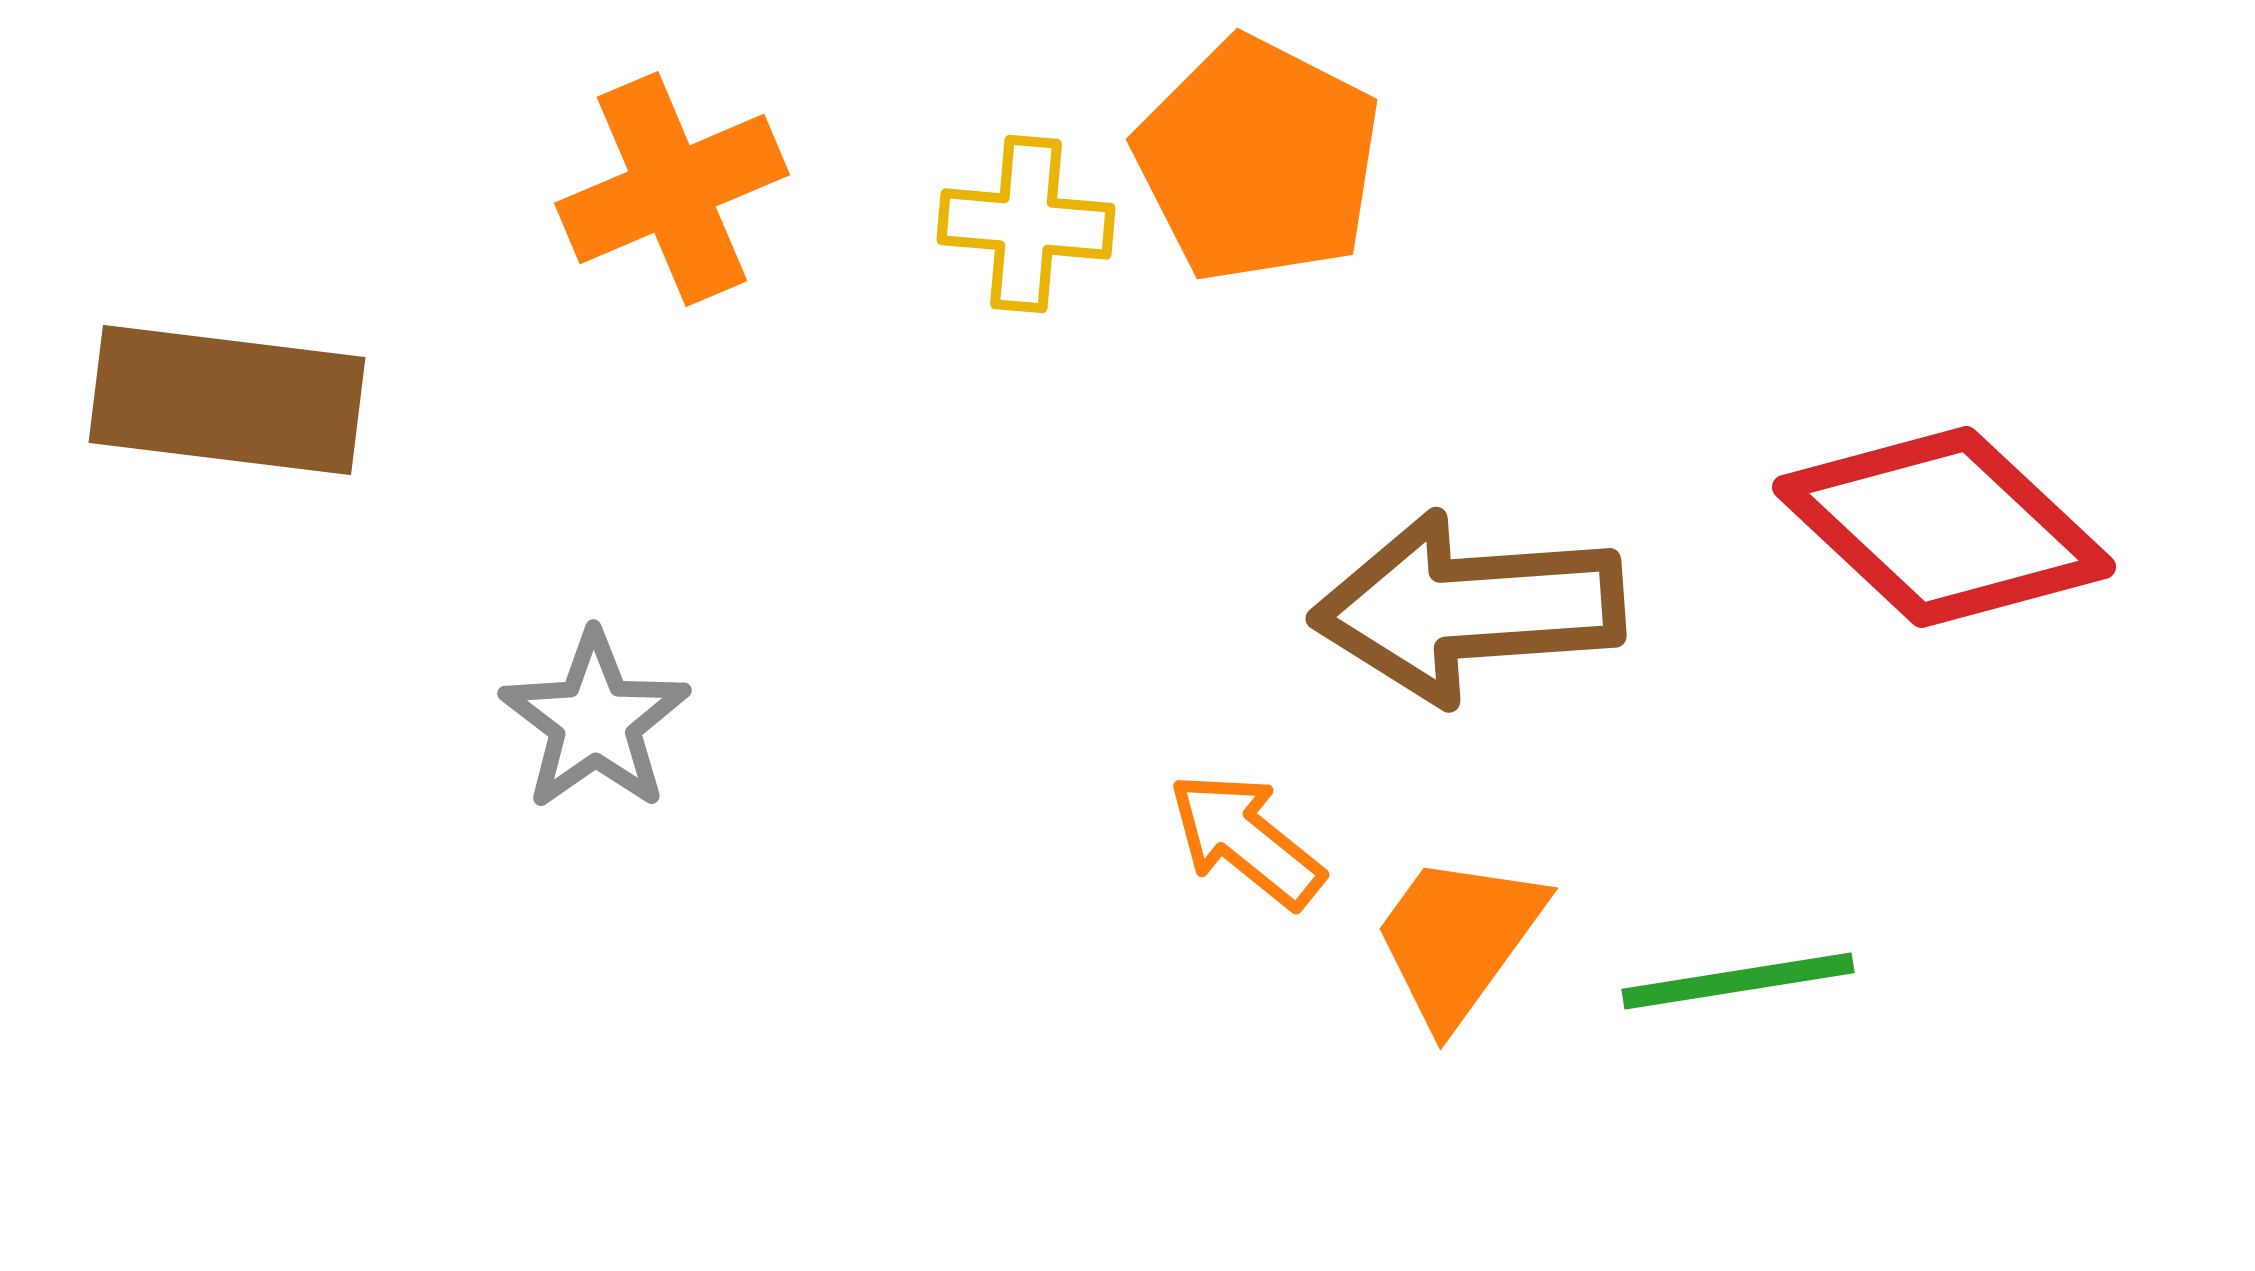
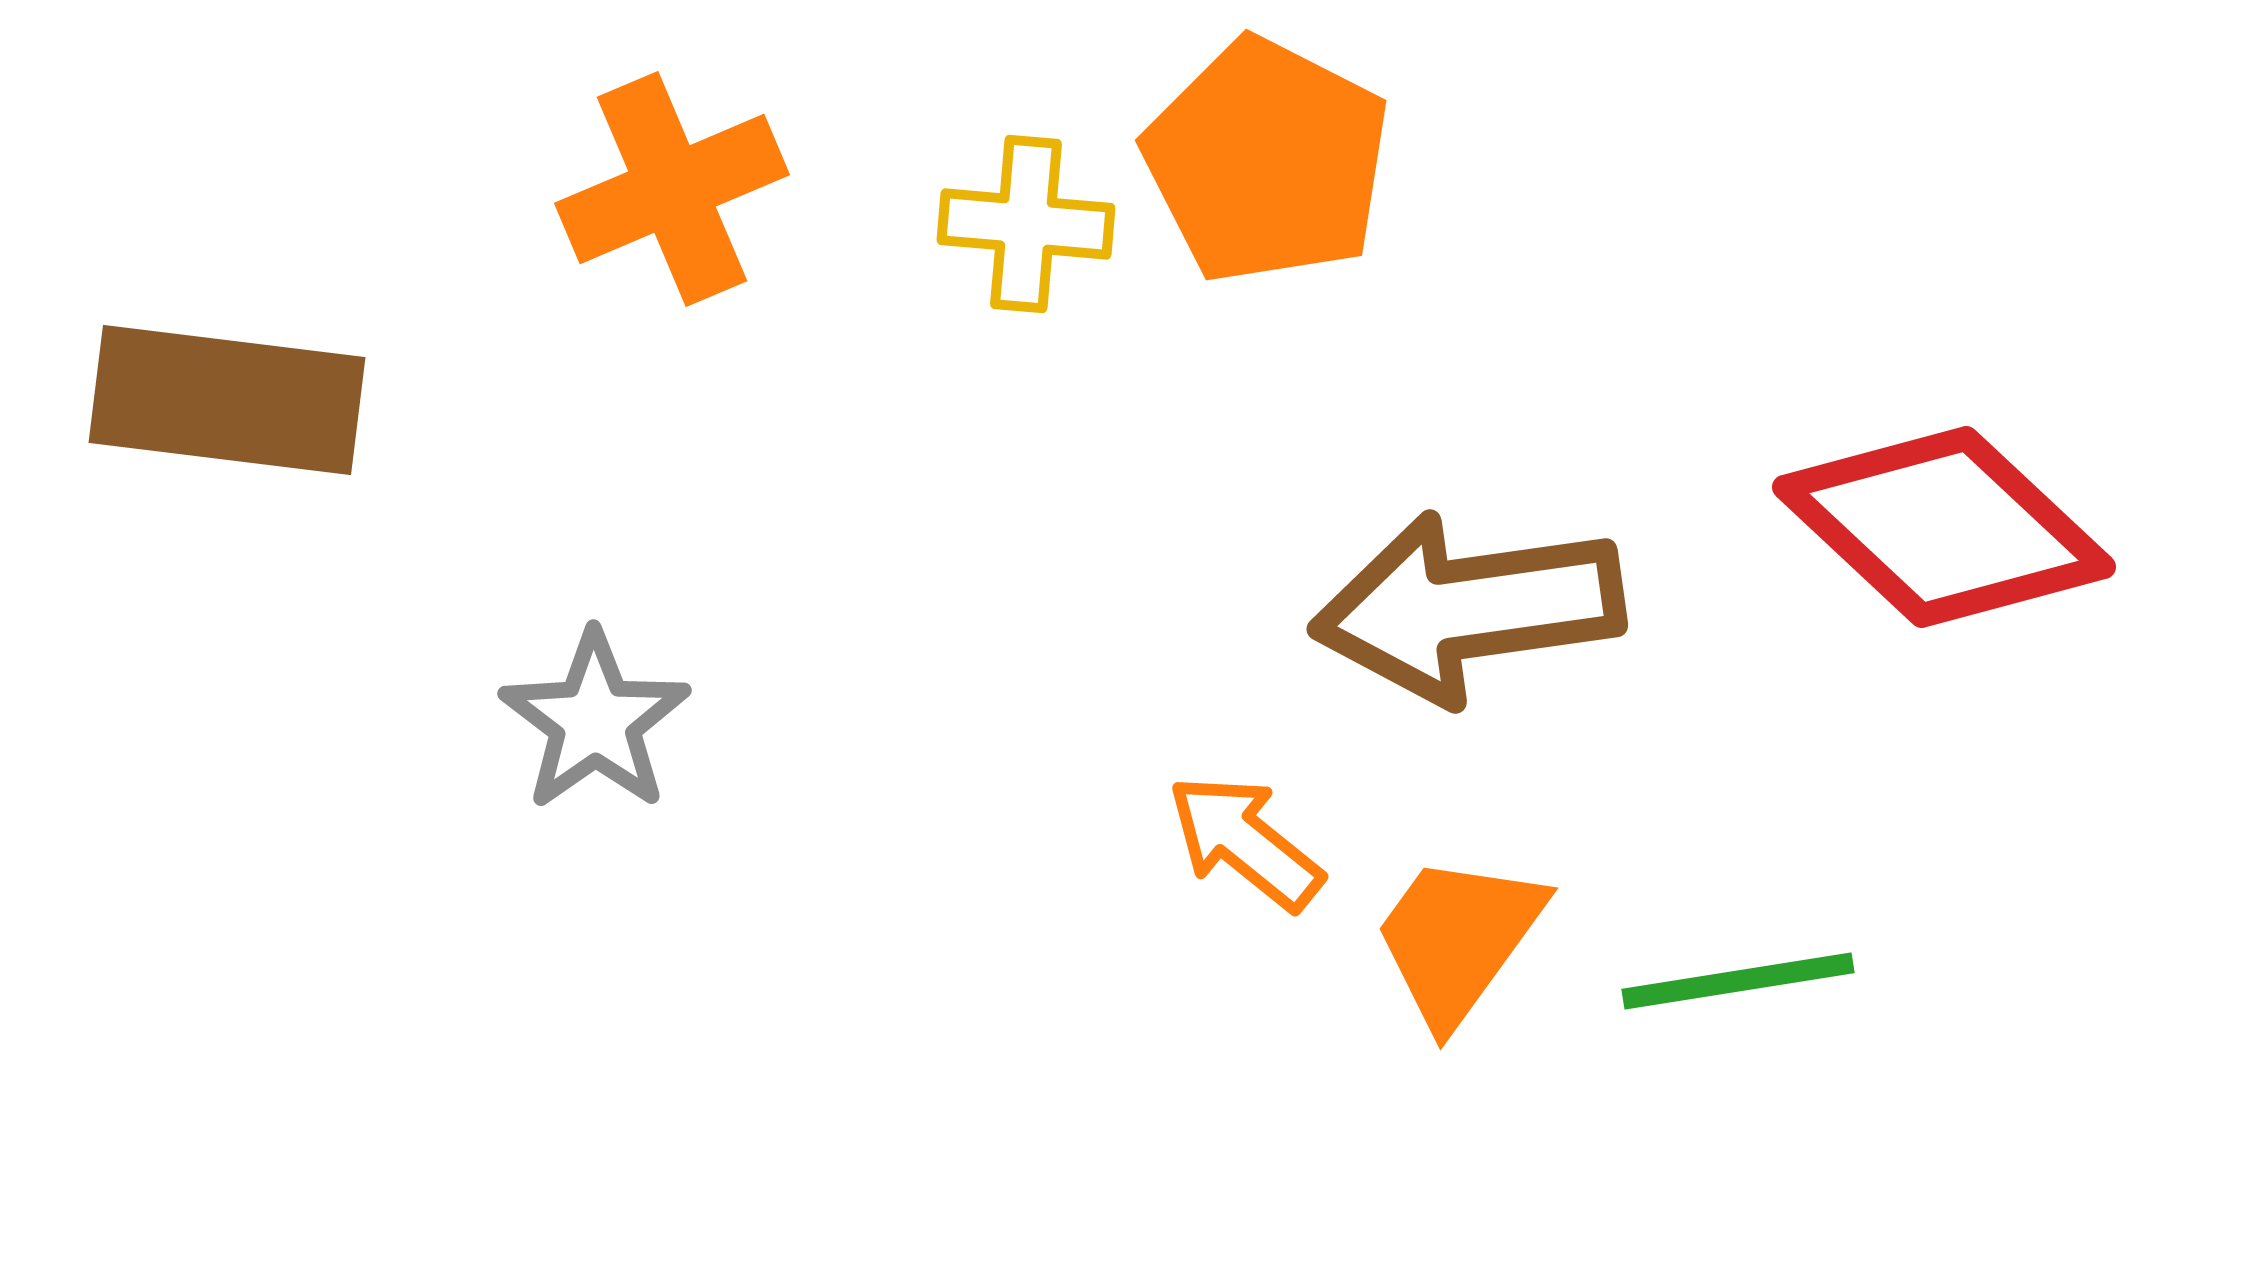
orange pentagon: moved 9 px right, 1 px down
brown arrow: rotated 4 degrees counterclockwise
orange arrow: moved 1 px left, 2 px down
